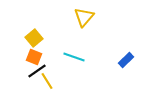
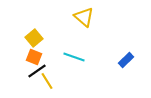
yellow triangle: rotated 30 degrees counterclockwise
